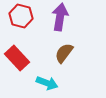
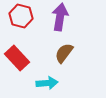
cyan arrow: rotated 25 degrees counterclockwise
